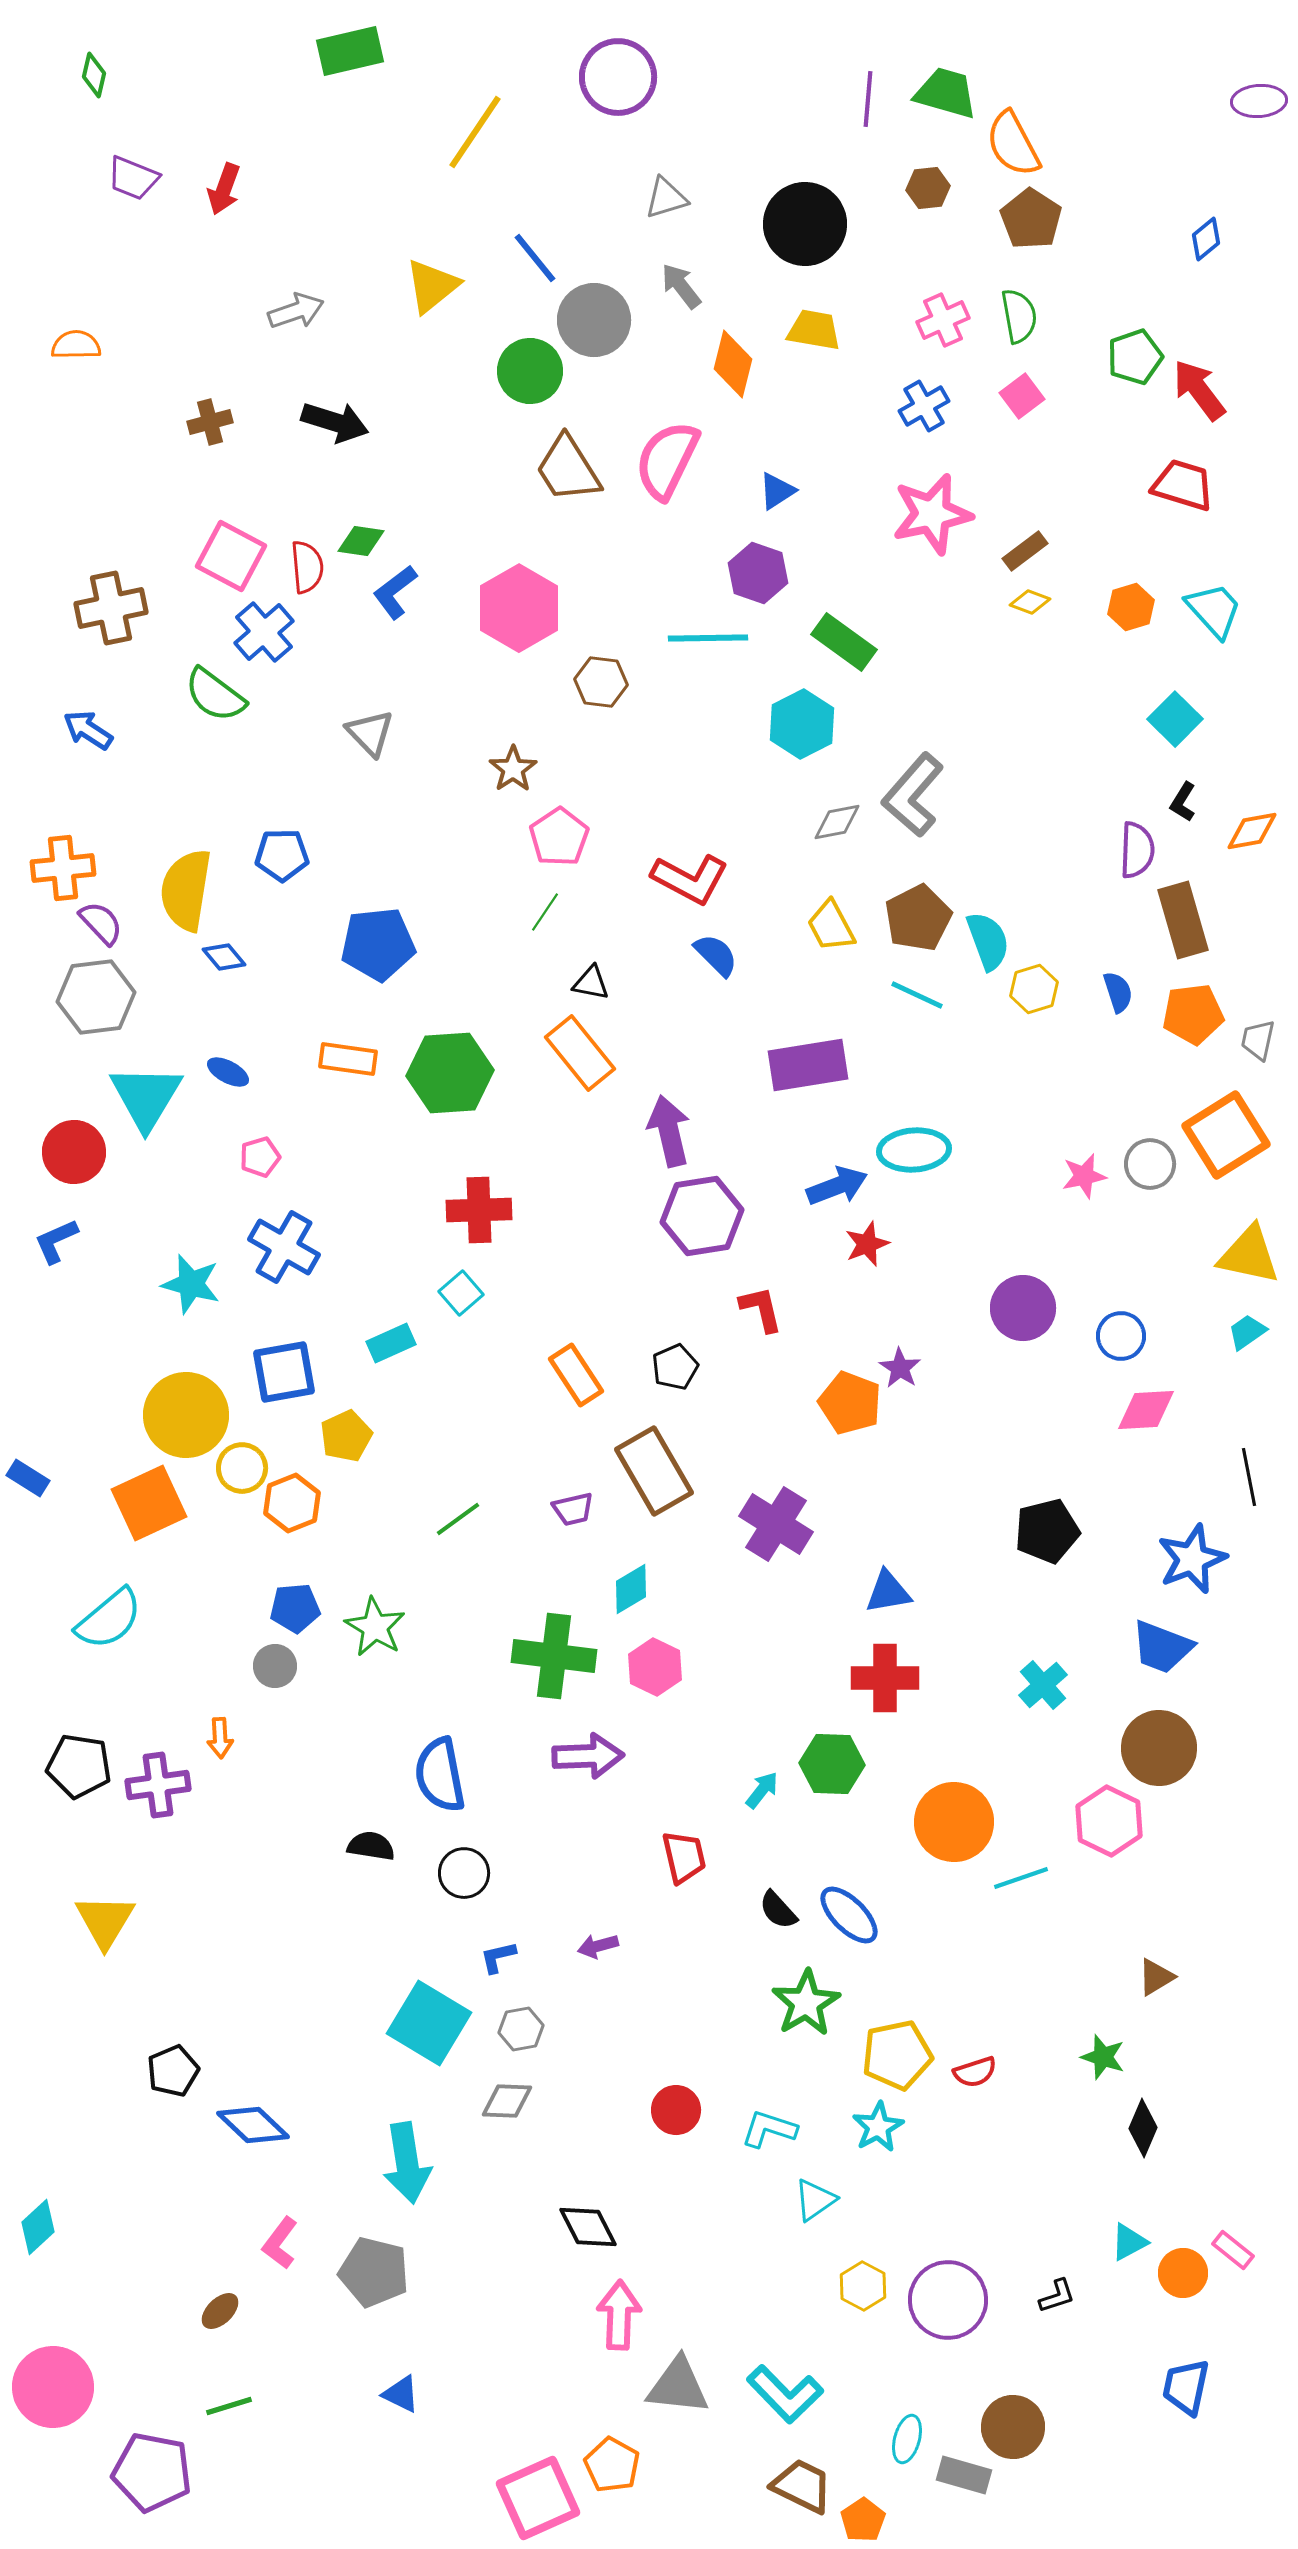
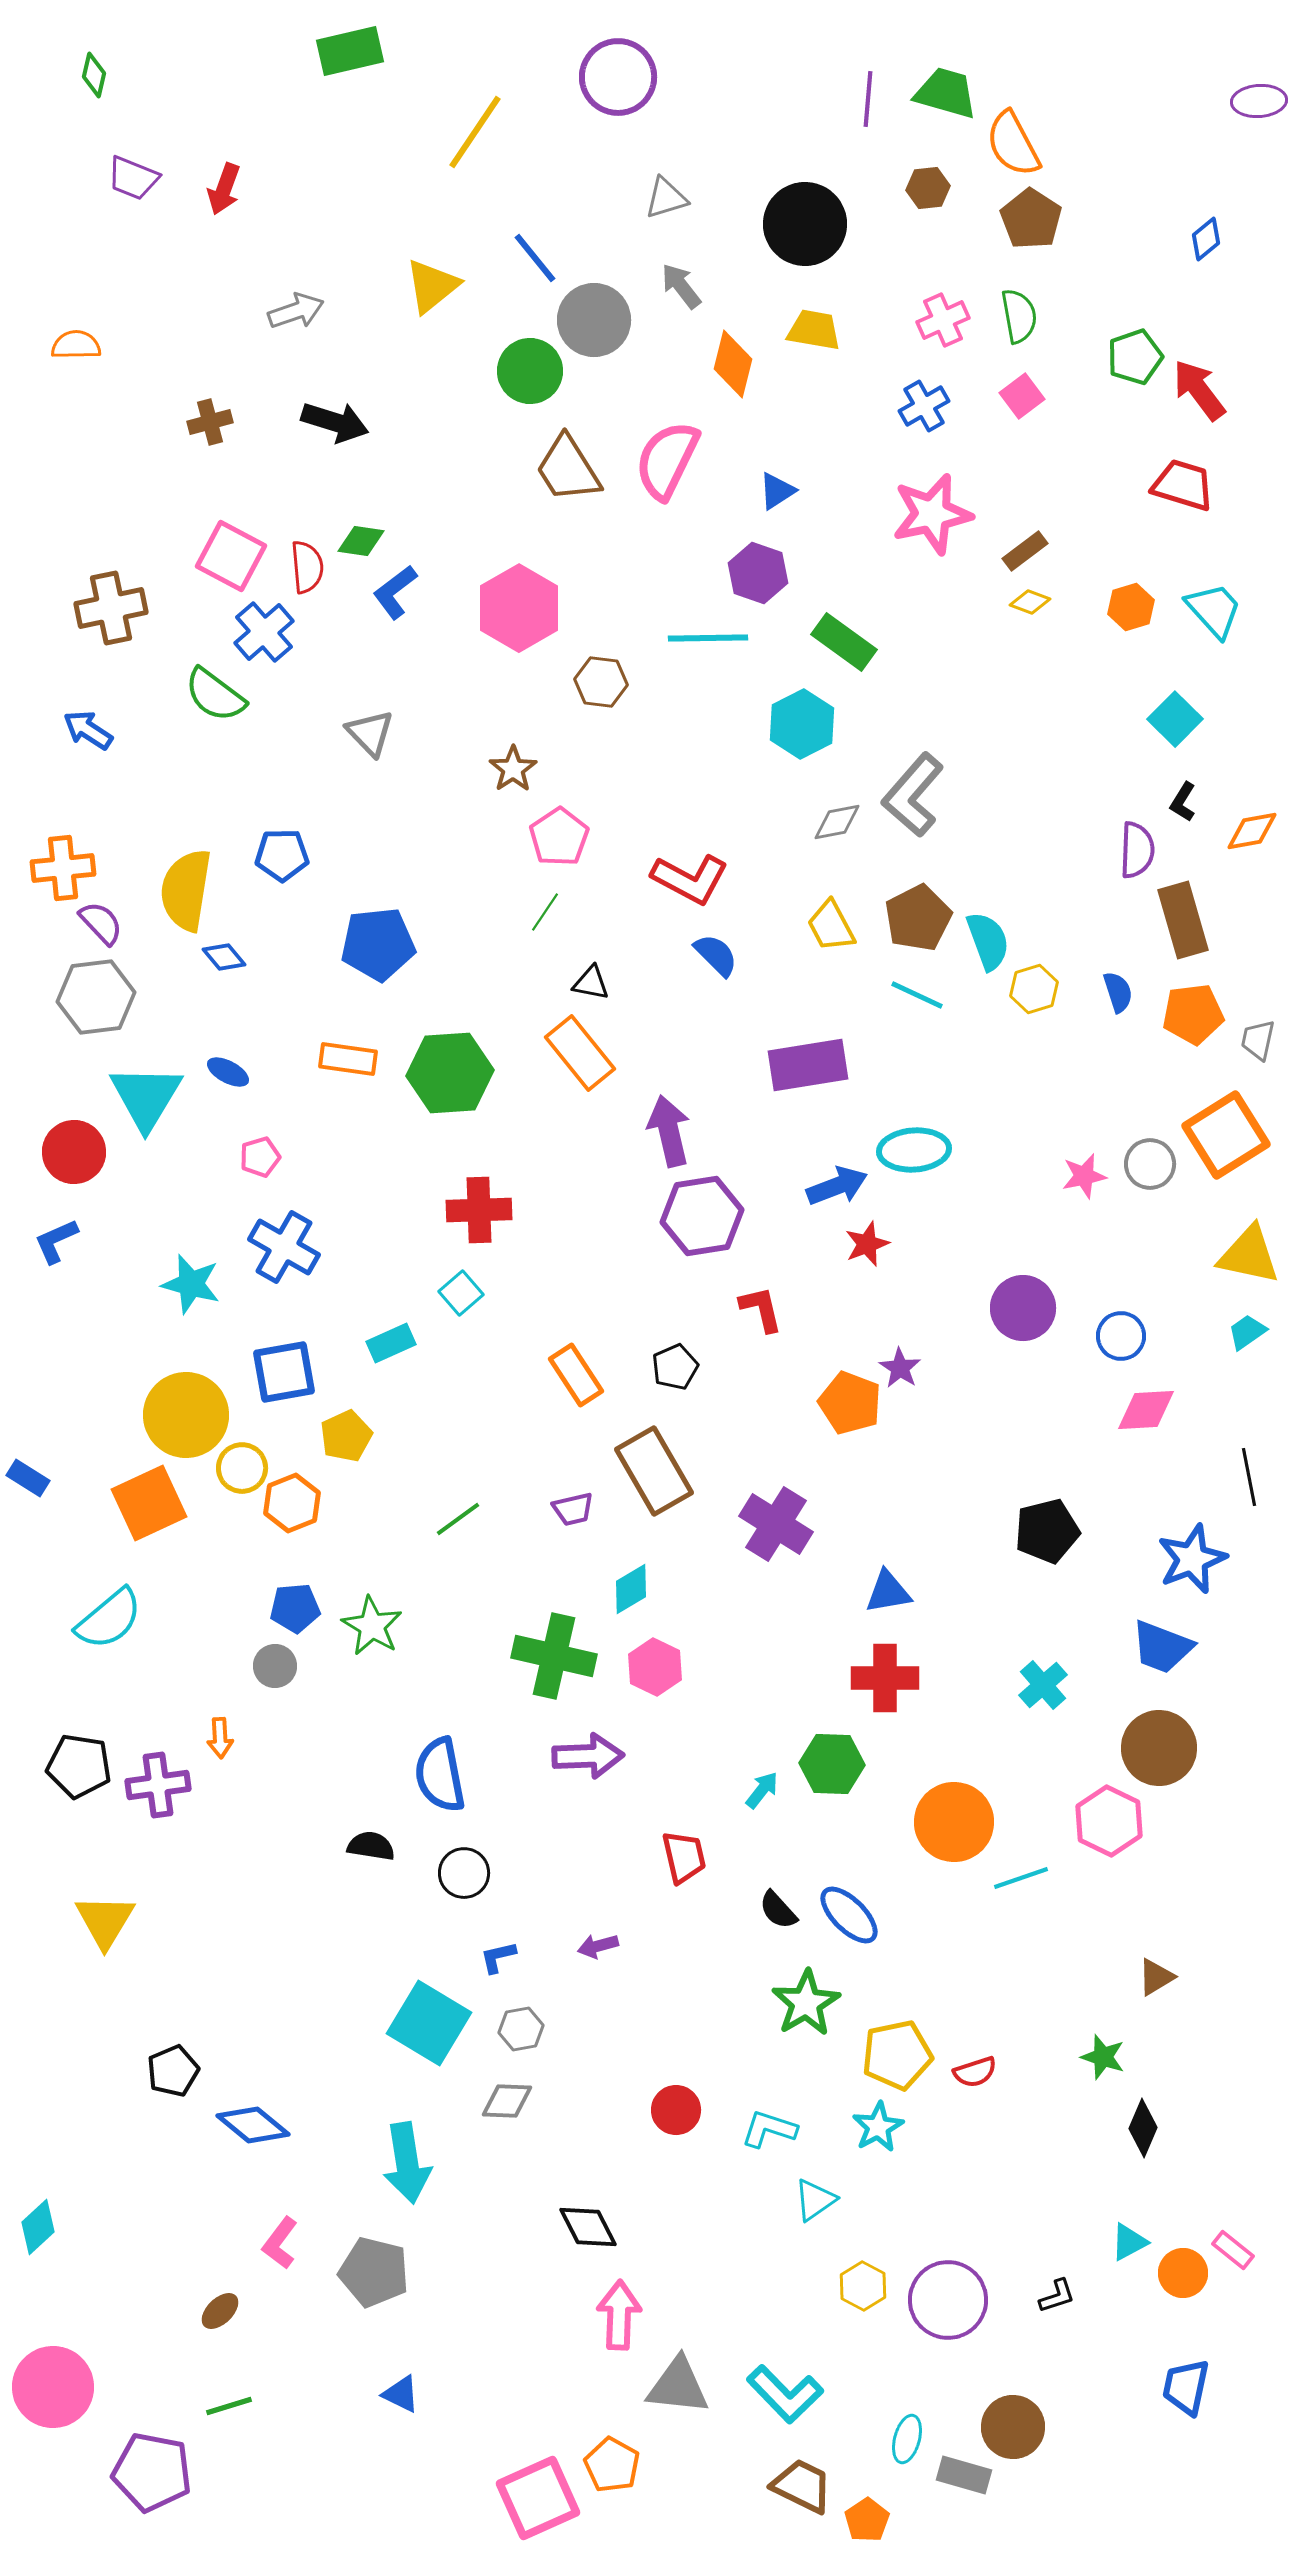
green star at (375, 1627): moved 3 px left, 1 px up
green cross at (554, 1656): rotated 6 degrees clockwise
blue diamond at (253, 2125): rotated 4 degrees counterclockwise
orange pentagon at (863, 2520): moved 4 px right
